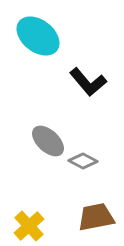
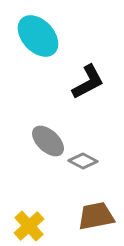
cyan ellipse: rotated 9 degrees clockwise
black L-shape: rotated 78 degrees counterclockwise
brown trapezoid: moved 1 px up
